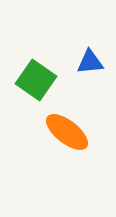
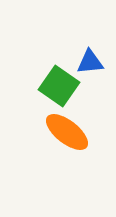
green square: moved 23 px right, 6 px down
